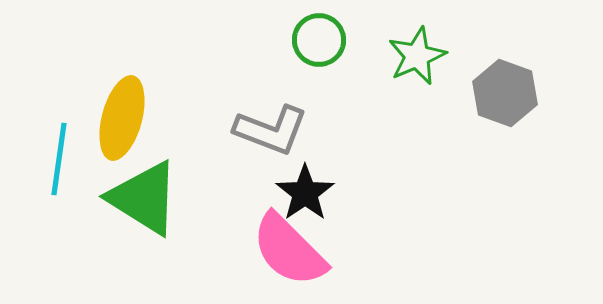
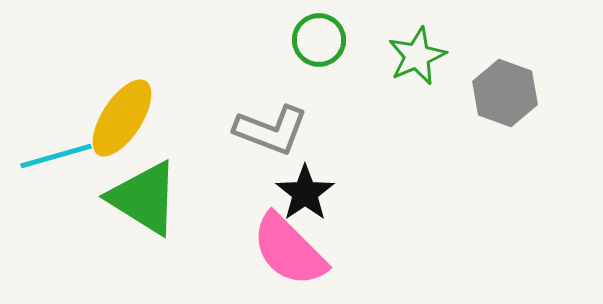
yellow ellipse: rotated 18 degrees clockwise
cyan line: moved 3 px left, 3 px up; rotated 66 degrees clockwise
